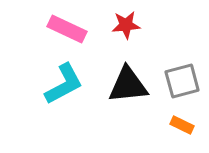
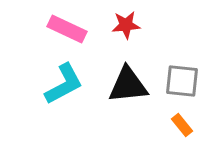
gray square: rotated 21 degrees clockwise
orange rectangle: rotated 25 degrees clockwise
